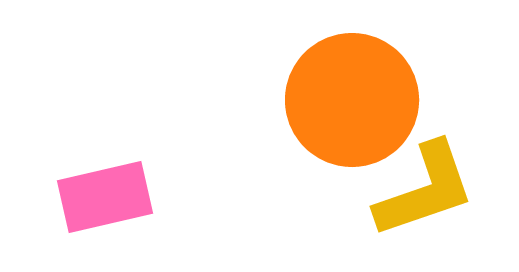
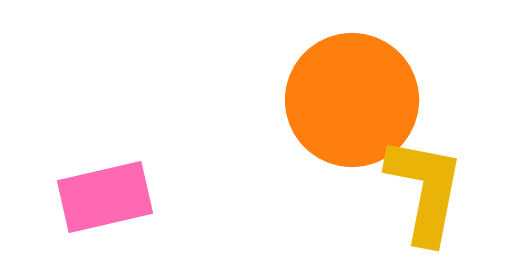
yellow L-shape: rotated 60 degrees counterclockwise
